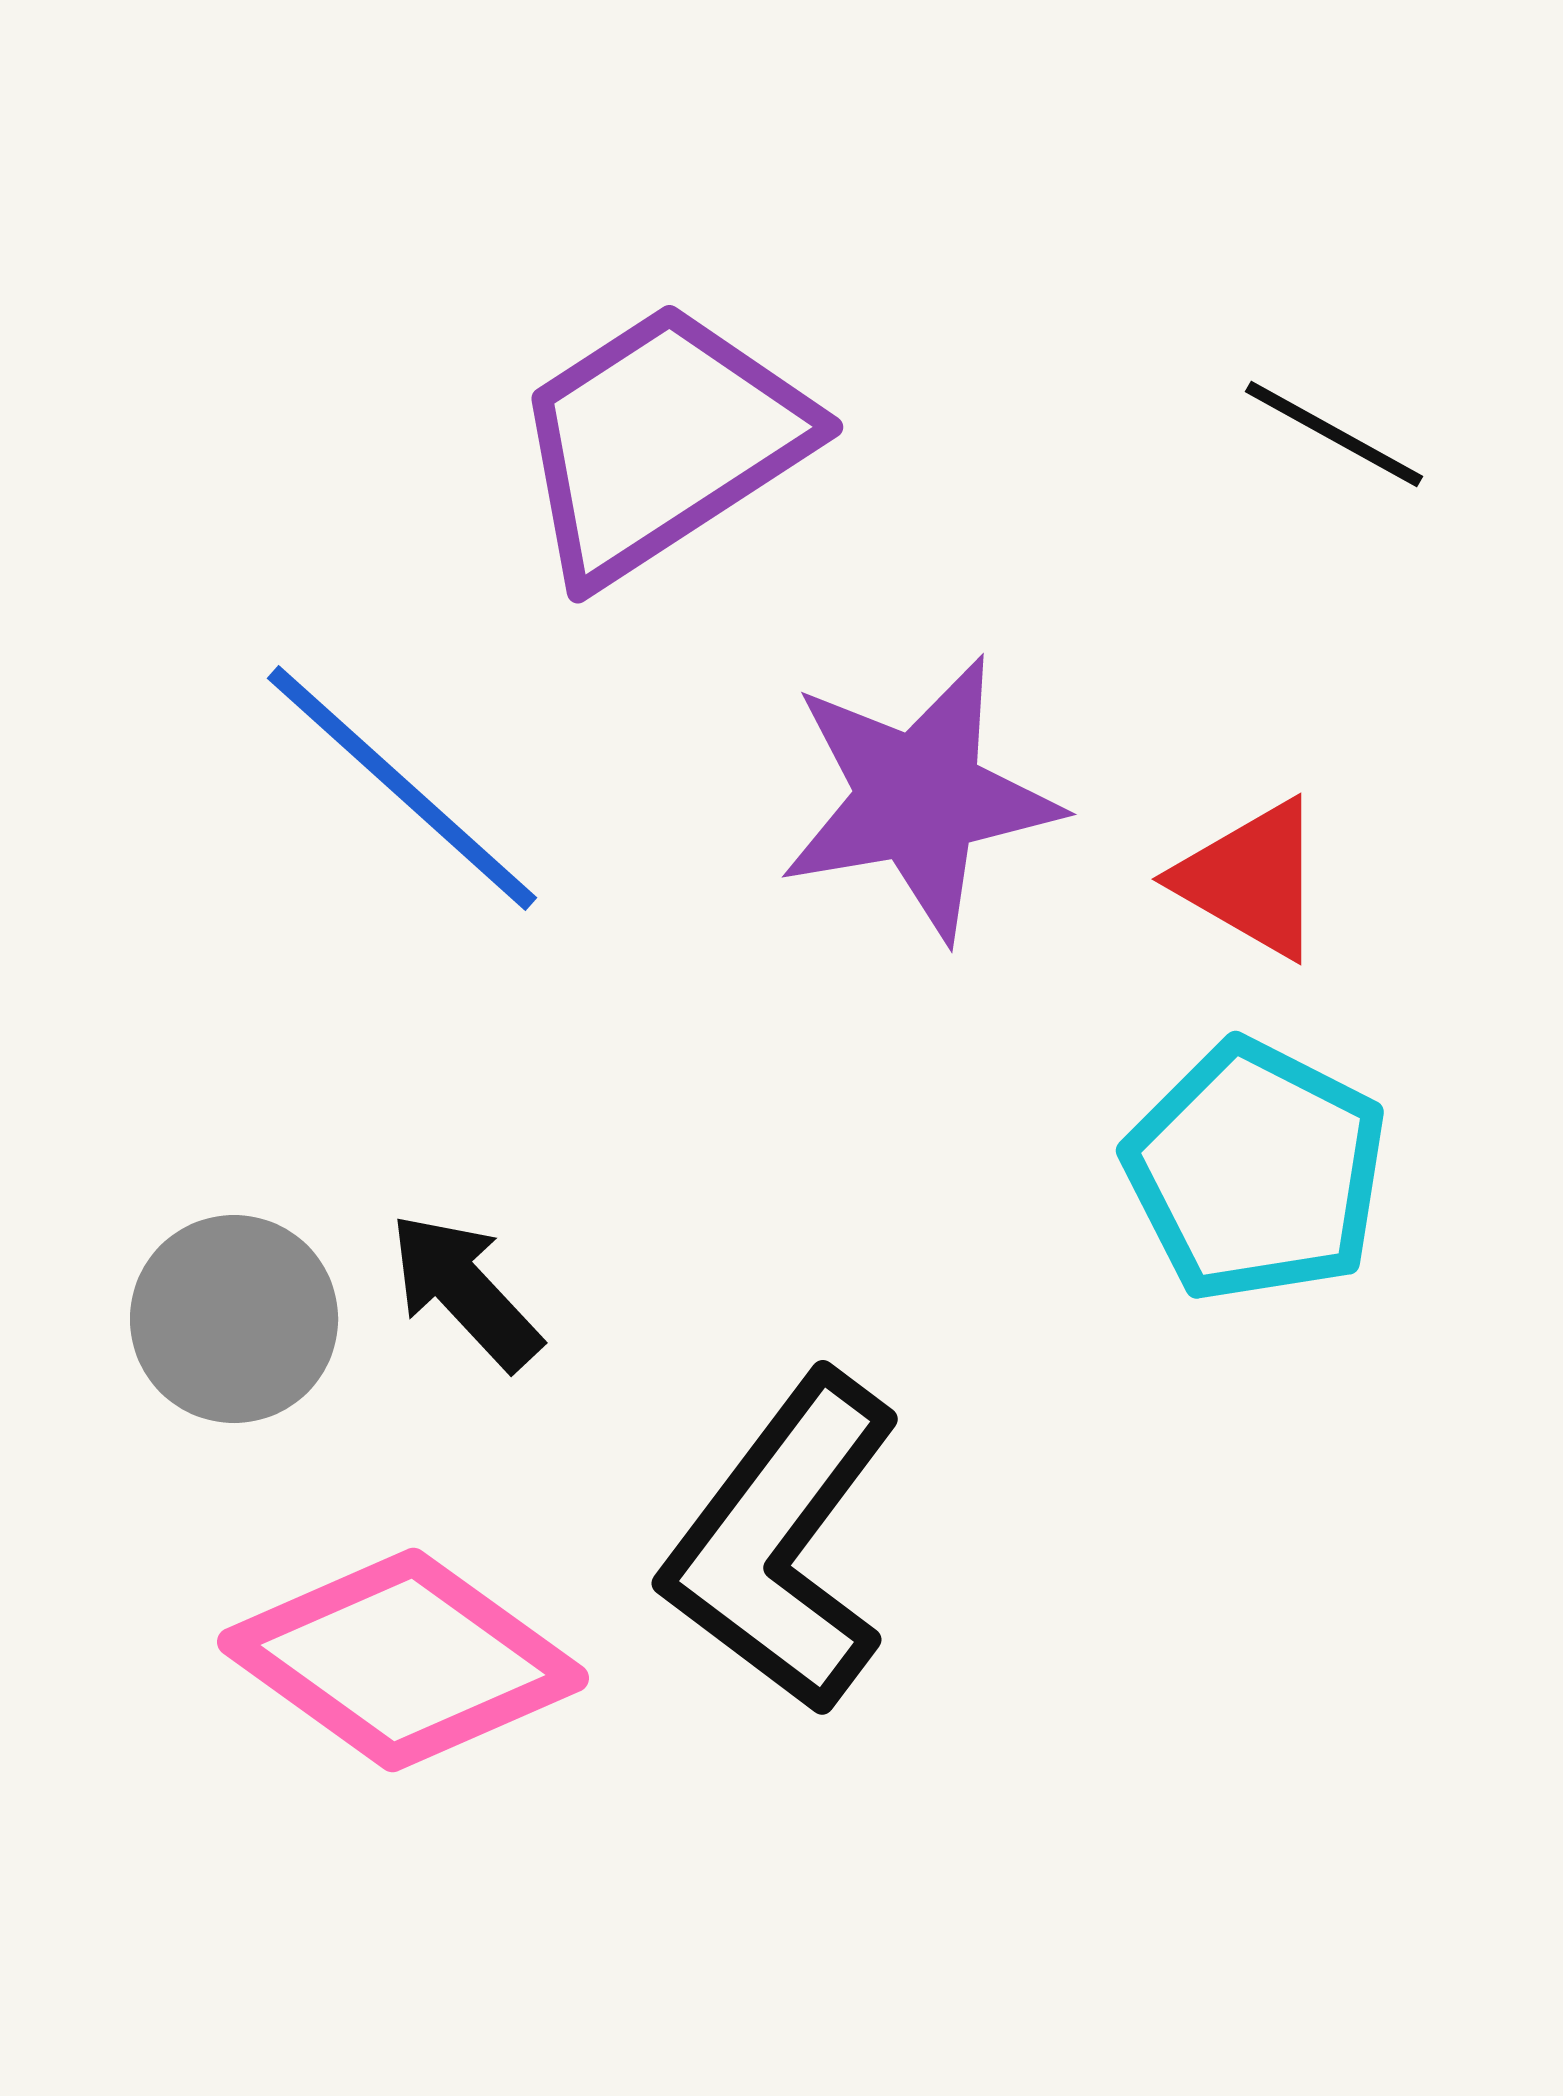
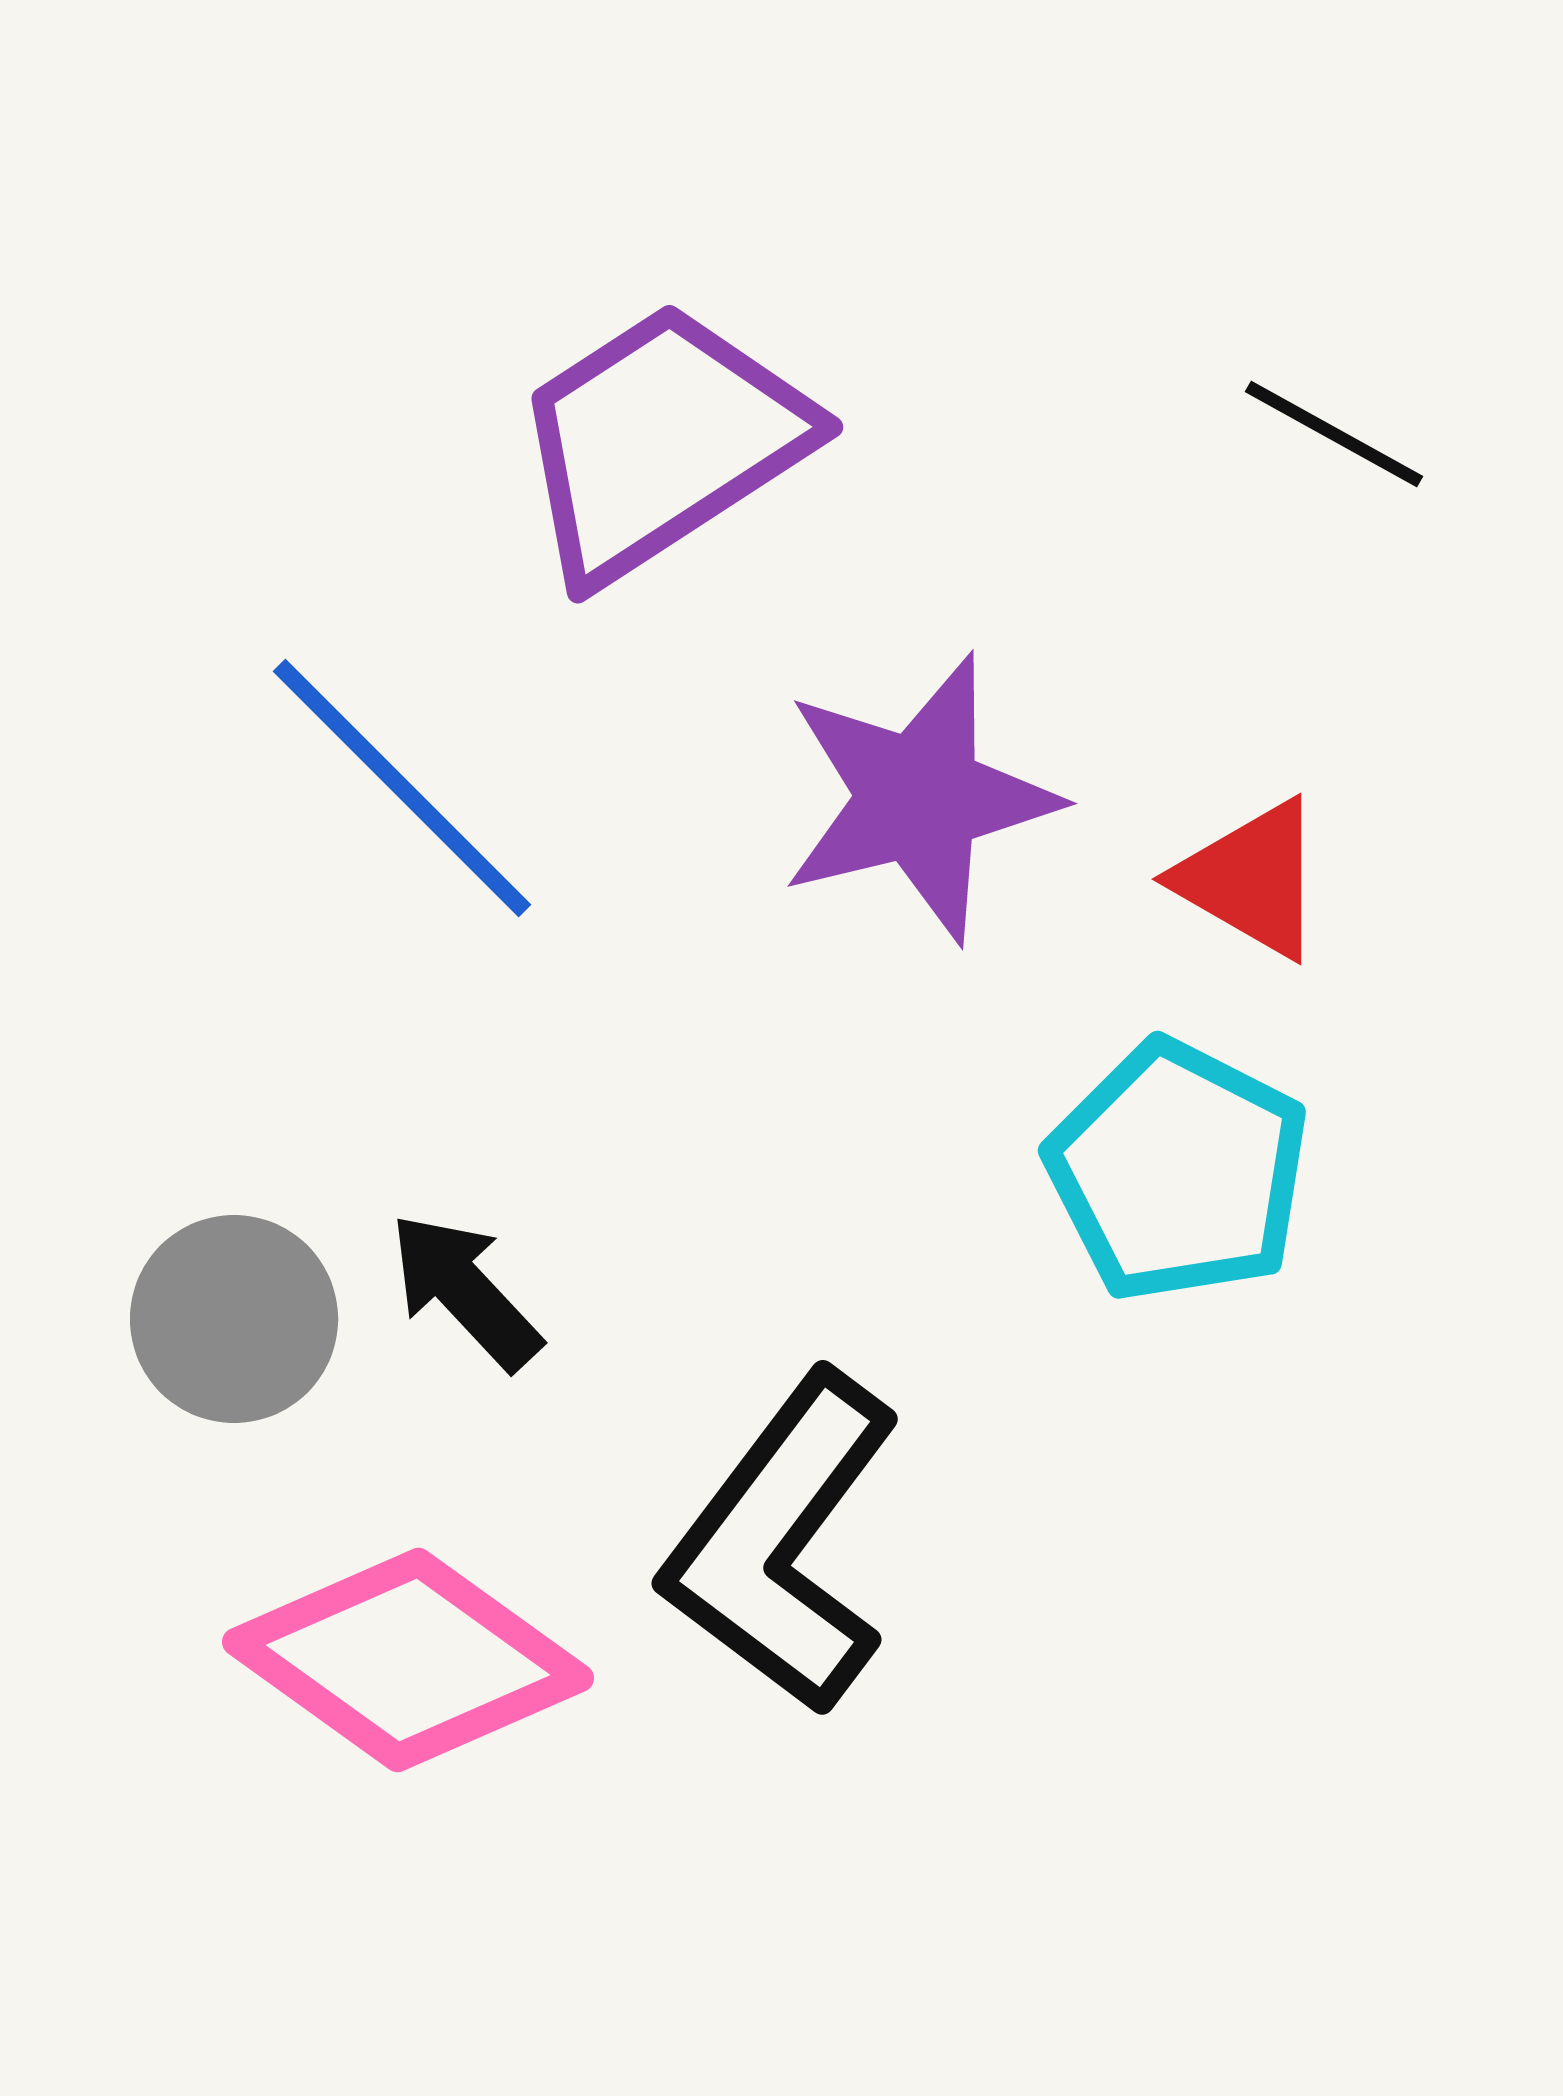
blue line: rotated 3 degrees clockwise
purple star: rotated 4 degrees counterclockwise
cyan pentagon: moved 78 px left
pink diamond: moved 5 px right
